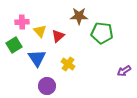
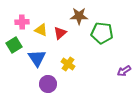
yellow triangle: moved 1 px right, 1 px up; rotated 24 degrees counterclockwise
red triangle: moved 2 px right, 3 px up
purple circle: moved 1 px right, 2 px up
